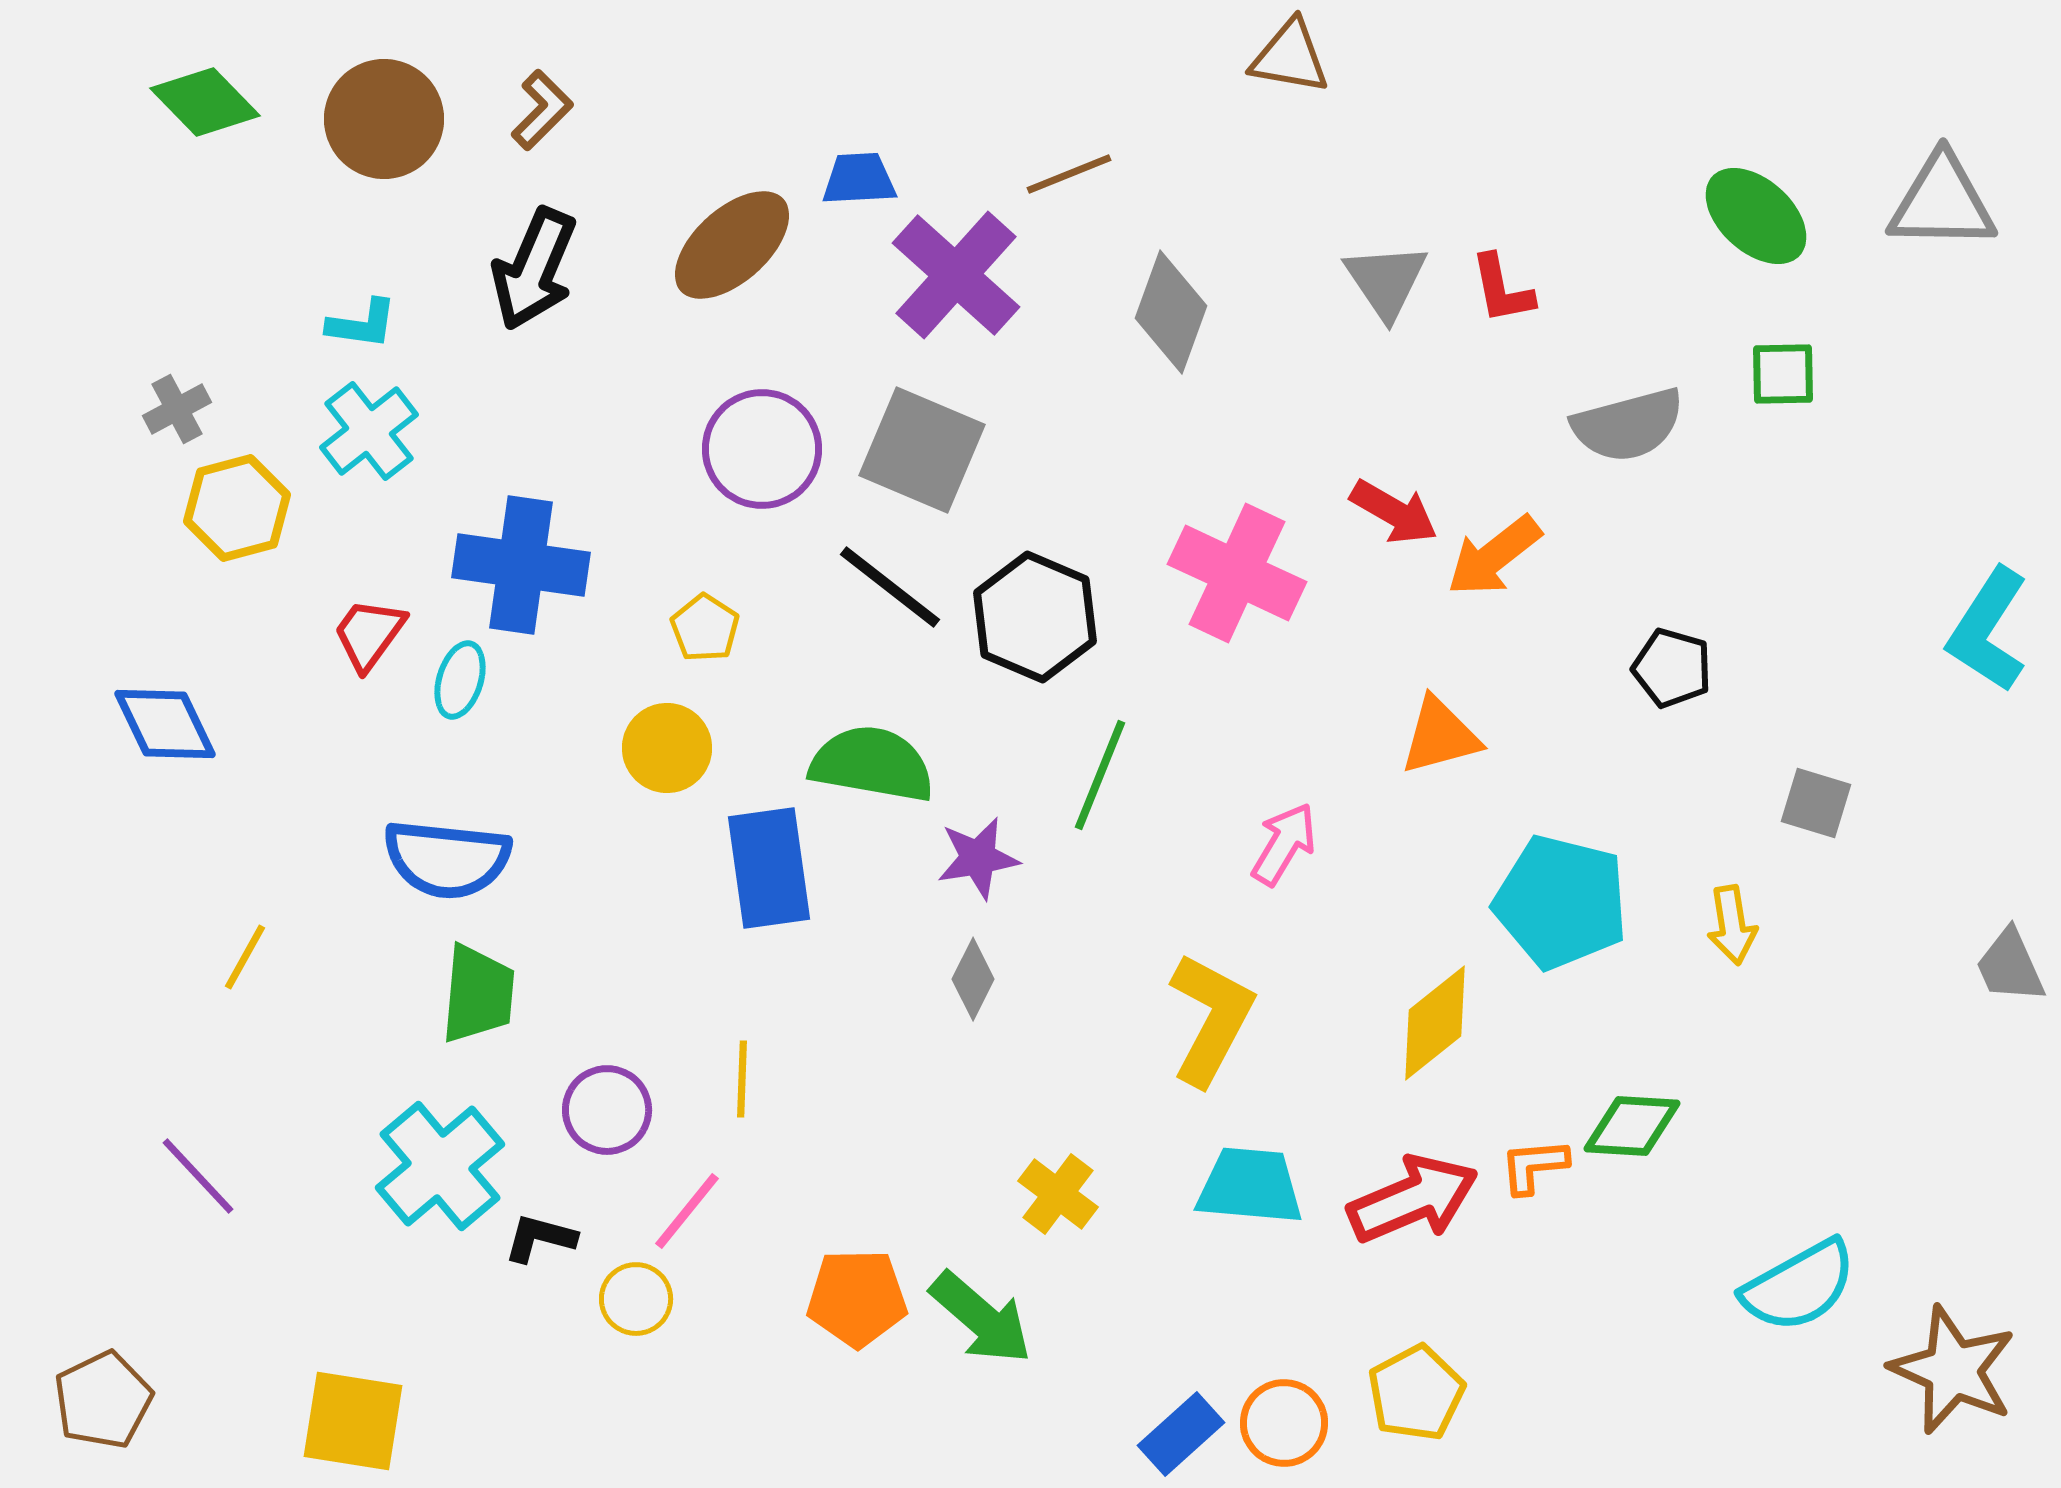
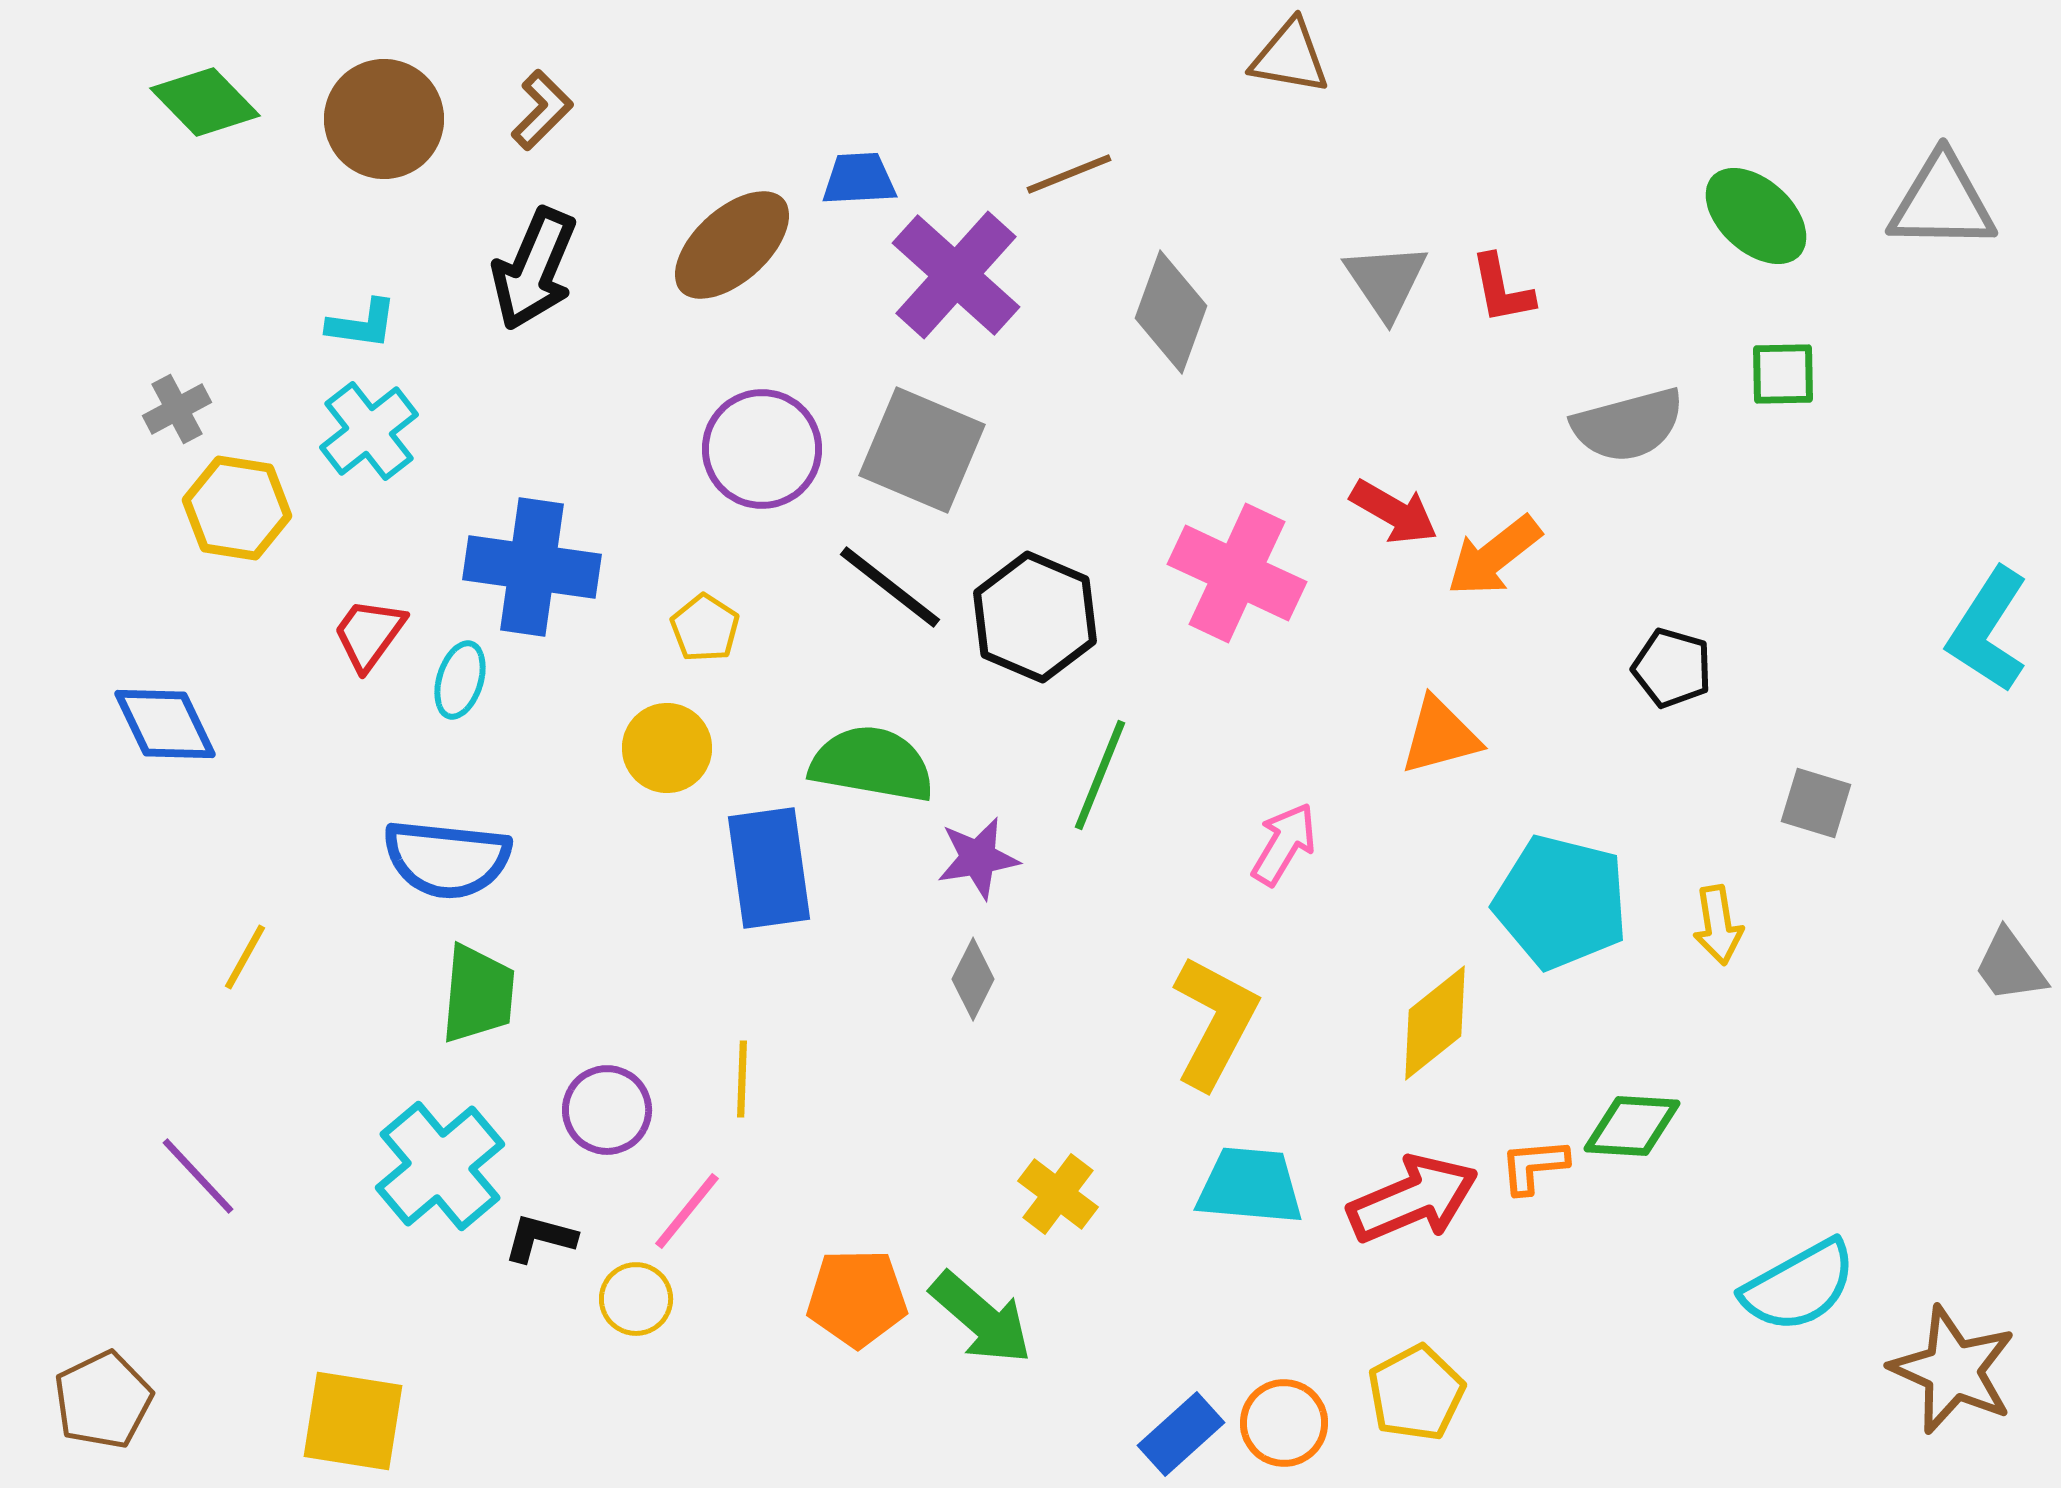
yellow hexagon at (237, 508): rotated 24 degrees clockwise
blue cross at (521, 565): moved 11 px right, 2 px down
yellow arrow at (1732, 925): moved 14 px left
gray trapezoid at (2010, 966): rotated 12 degrees counterclockwise
yellow L-shape at (1211, 1019): moved 4 px right, 3 px down
